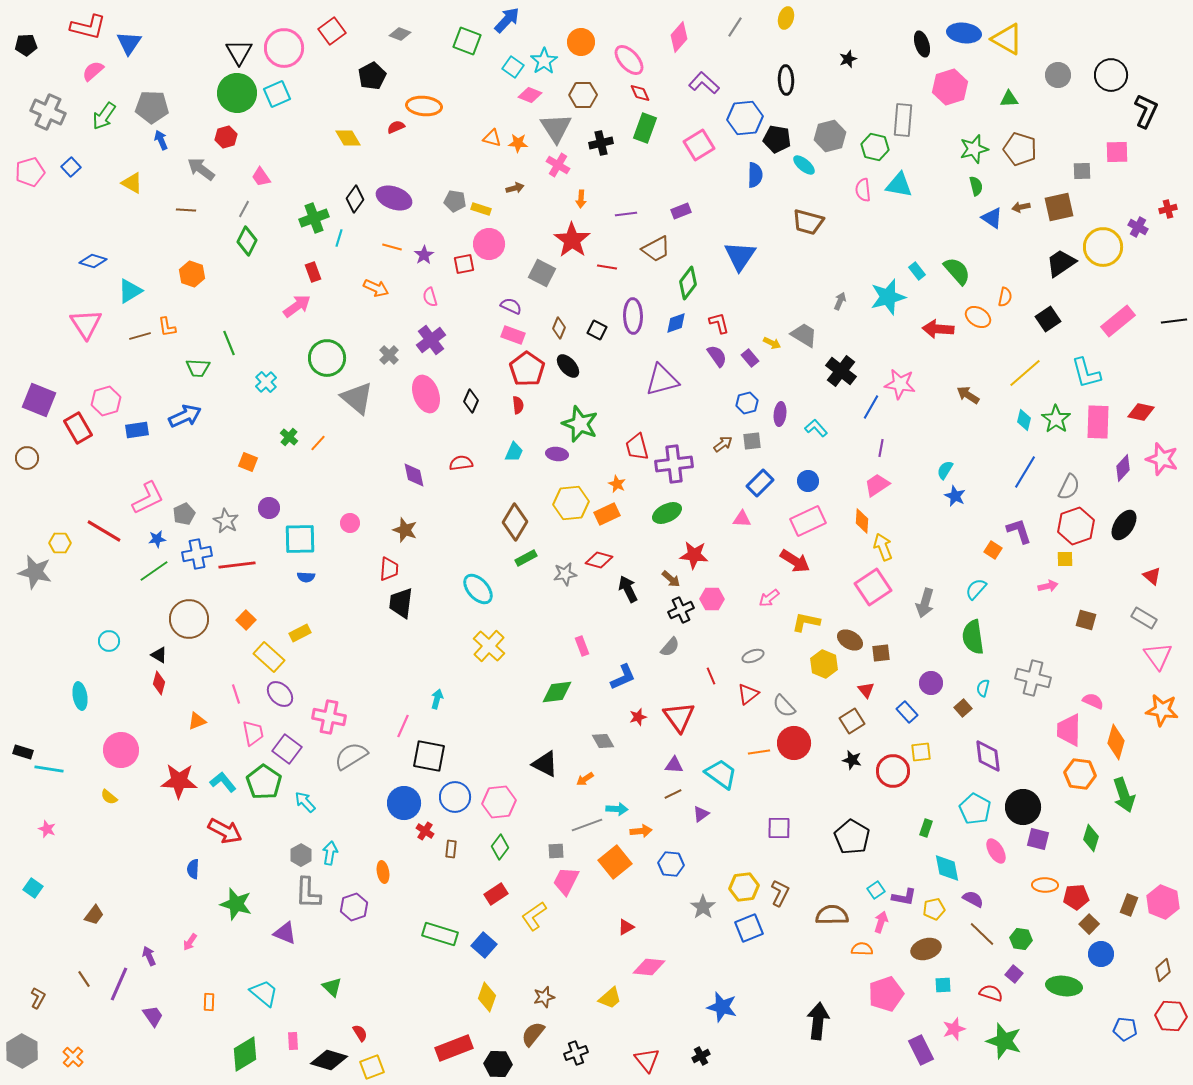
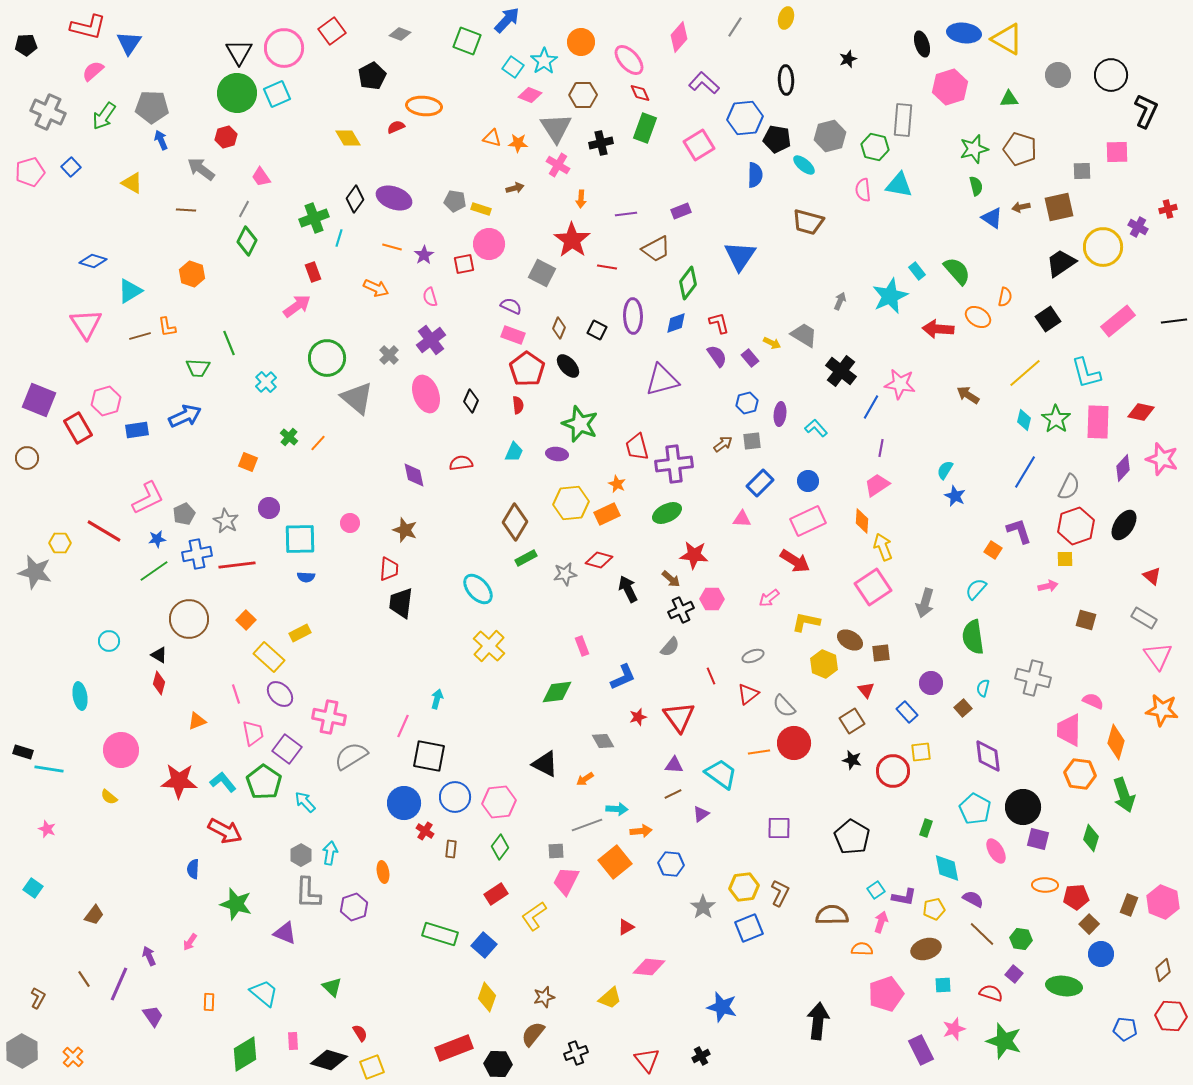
cyan star at (888, 297): moved 2 px right, 1 px up; rotated 9 degrees counterclockwise
